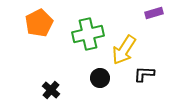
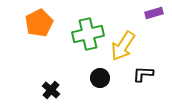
yellow arrow: moved 1 px left, 4 px up
black L-shape: moved 1 px left
